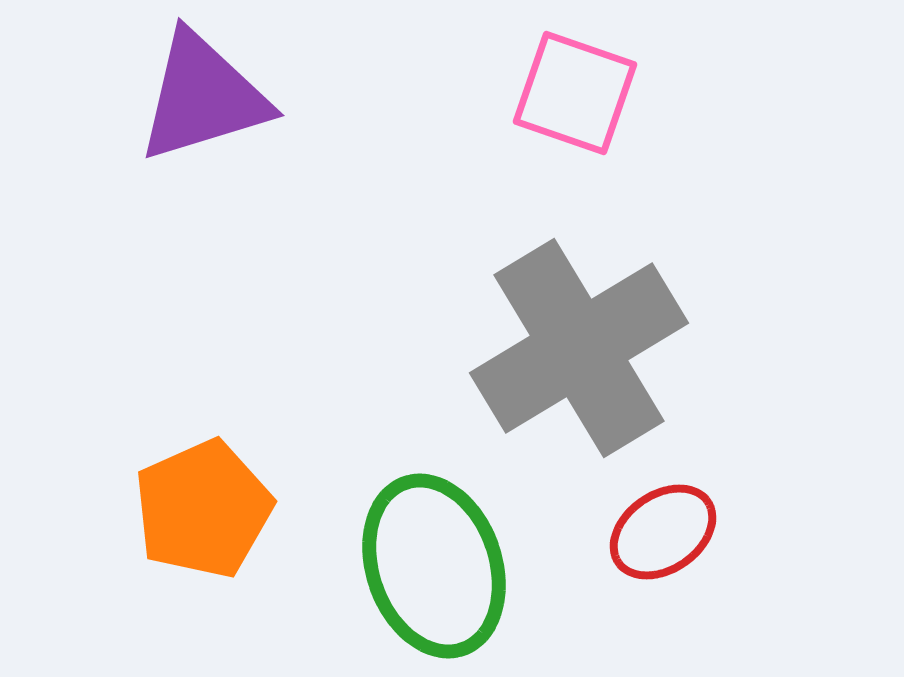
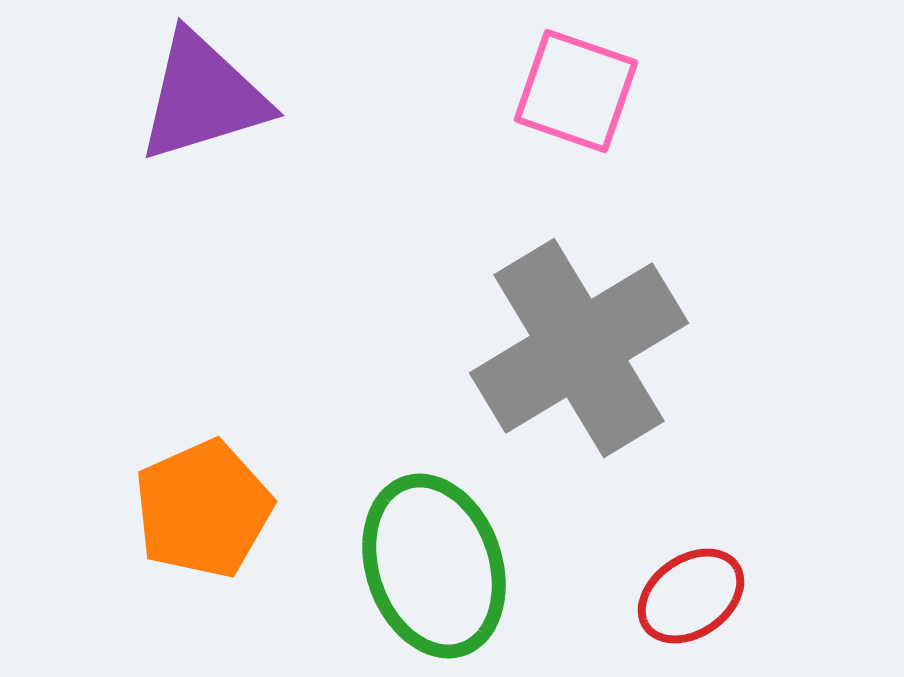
pink square: moved 1 px right, 2 px up
red ellipse: moved 28 px right, 64 px down
